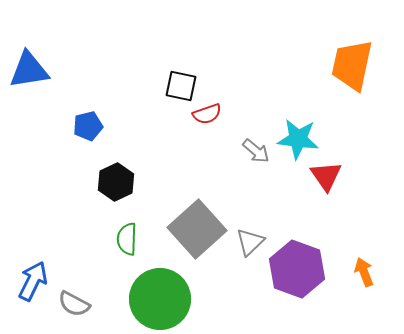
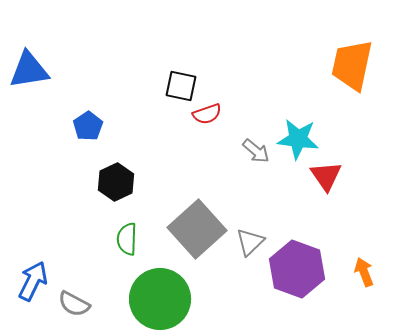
blue pentagon: rotated 20 degrees counterclockwise
